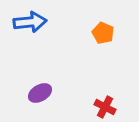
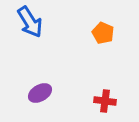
blue arrow: rotated 64 degrees clockwise
red cross: moved 6 px up; rotated 20 degrees counterclockwise
